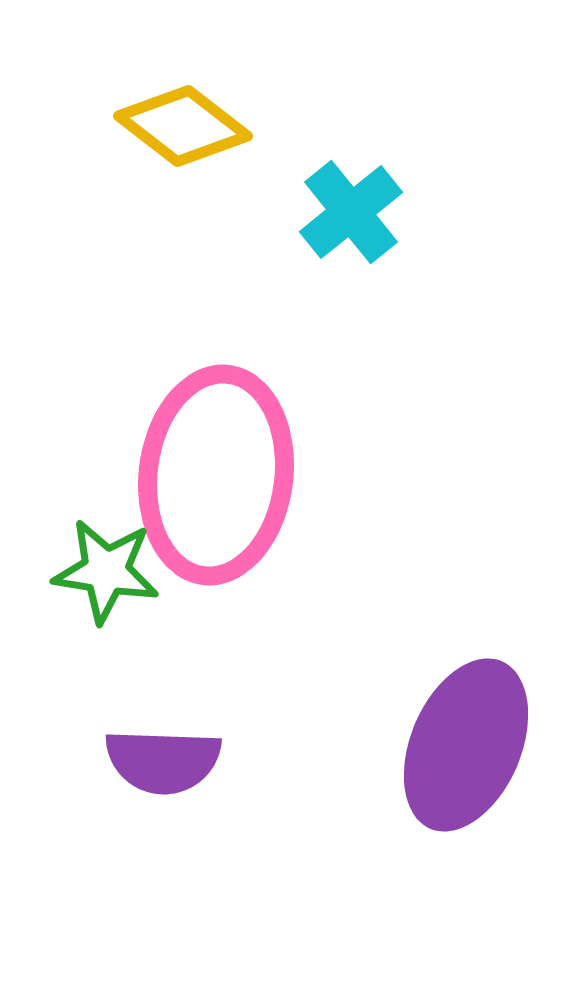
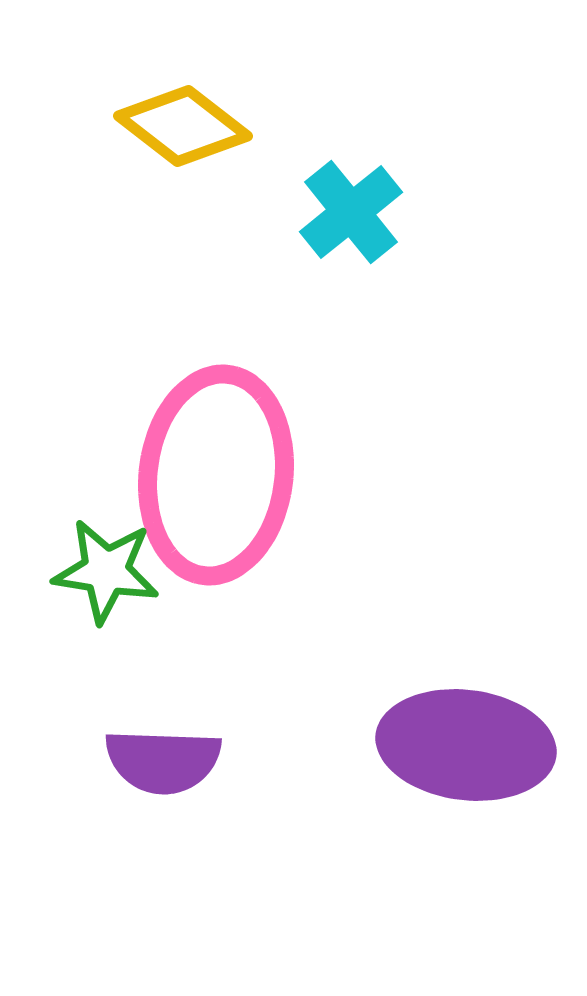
purple ellipse: rotated 74 degrees clockwise
